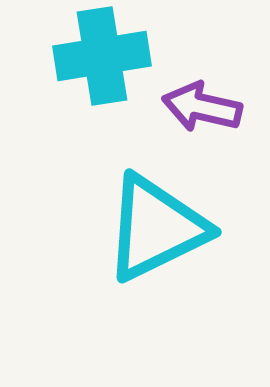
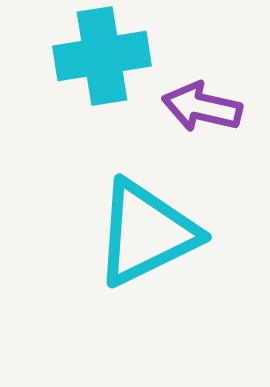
cyan triangle: moved 10 px left, 5 px down
